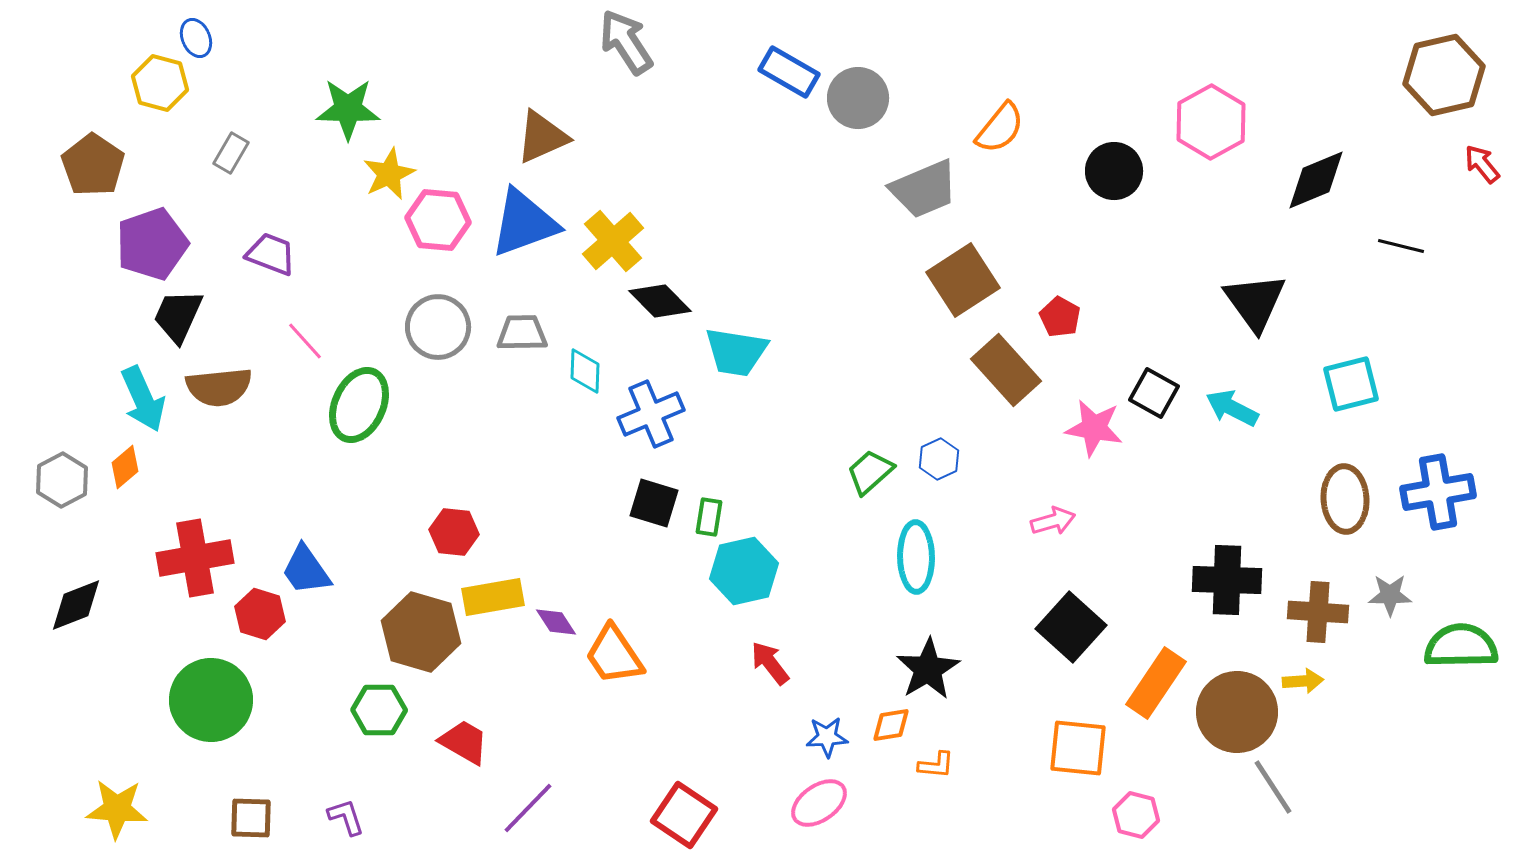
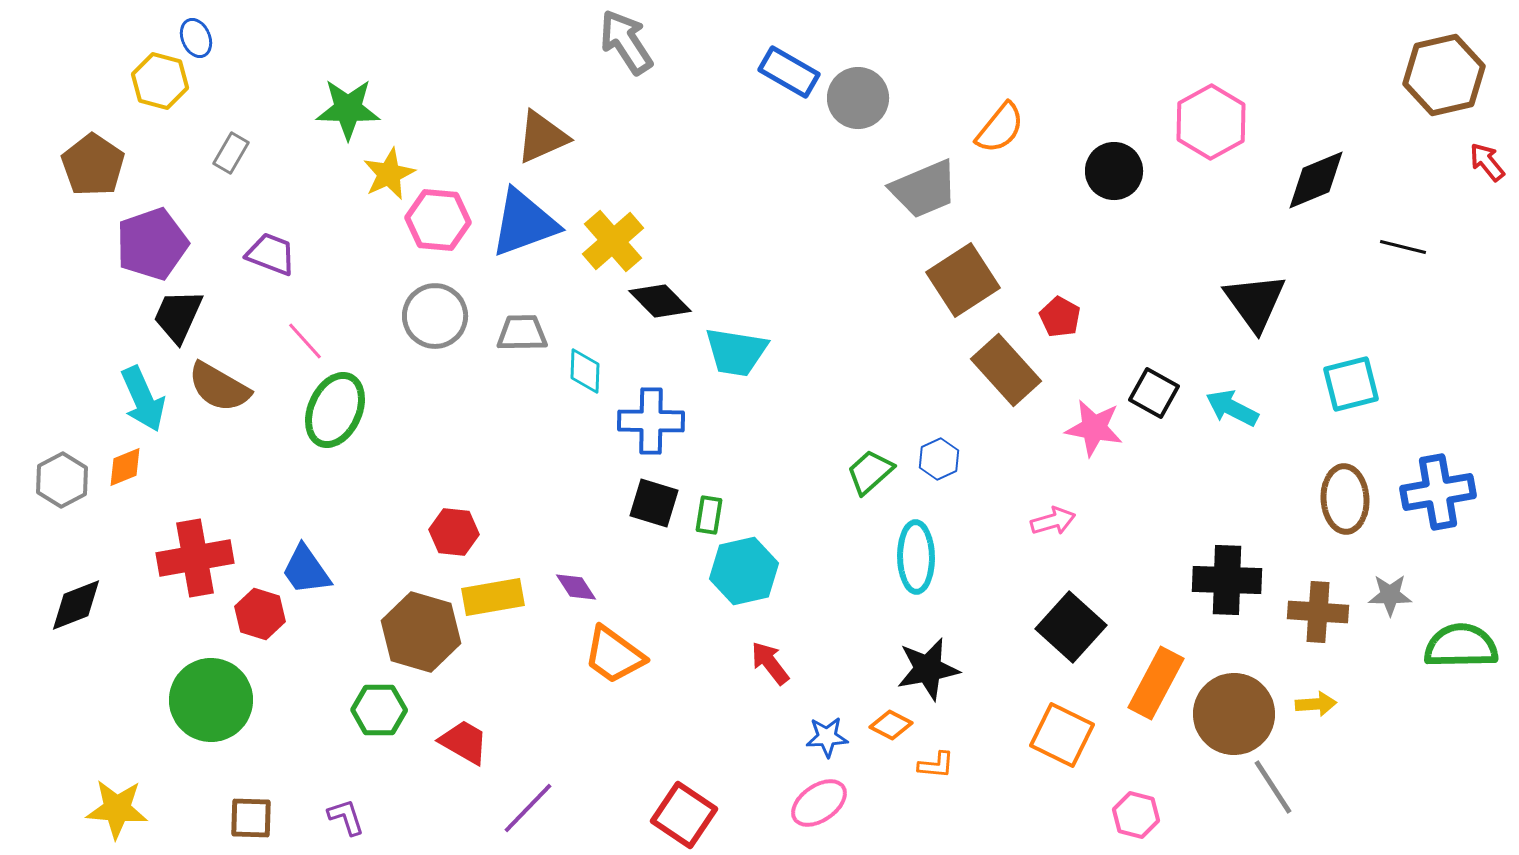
yellow hexagon at (160, 83): moved 2 px up
red arrow at (1482, 164): moved 5 px right, 2 px up
black line at (1401, 246): moved 2 px right, 1 px down
gray circle at (438, 327): moved 3 px left, 11 px up
brown semicircle at (219, 387): rotated 36 degrees clockwise
green ellipse at (359, 405): moved 24 px left, 5 px down
blue cross at (651, 414): moved 7 px down; rotated 24 degrees clockwise
orange diamond at (125, 467): rotated 18 degrees clockwise
green rectangle at (709, 517): moved 2 px up
purple diamond at (556, 622): moved 20 px right, 35 px up
orange trapezoid at (614, 655): rotated 20 degrees counterclockwise
black star at (928, 669): rotated 20 degrees clockwise
yellow arrow at (1303, 681): moved 13 px right, 23 px down
orange rectangle at (1156, 683): rotated 6 degrees counterclockwise
brown circle at (1237, 712): moved 3 px left, 2 px down
orange diamond at (891, 725): rotated 36 degrees clockwise
orange square at (1078, 748): moved 16 px left, 13 px up; rotated 20 degrees clockwise
